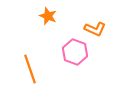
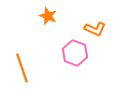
pink hexagon: moved 1 px down
orange line: moved 8 px left, 1 px up
